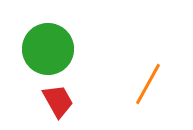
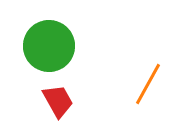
green circle: moved 1 px right, 3 px up
